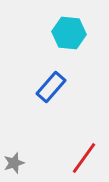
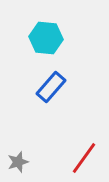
cyan hexagon: moved 23 px left, 5 px down
gray star: moved 4 px right, 1 px up
